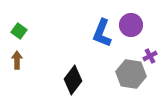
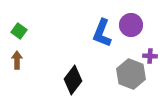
purple cross: rotated 32 degrees clockwise
gray hexagon: rotated 12 degrees clockwise
